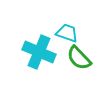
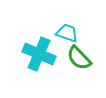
cyan cross: moved 2 px down
